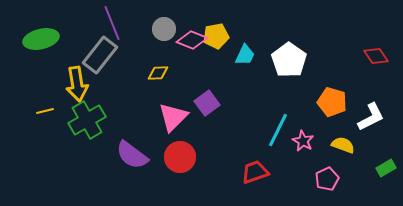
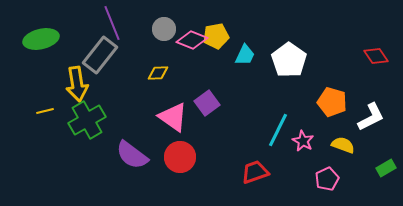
pink triangle: rotated 40 degrees counterclockwise
